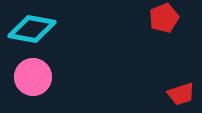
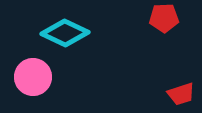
red pentagon: rotated 20 degrees clockwise
cyan diamond: moved 33 px right, 4 px down; rotated 15 degrees clockwise
